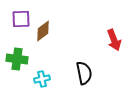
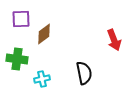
brown diamond: moved 1 px right, 3 px down
